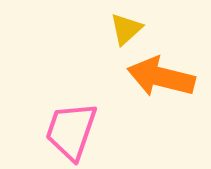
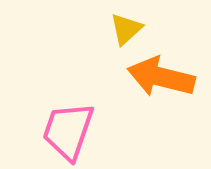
pink trapezoid: moved 3 px left
